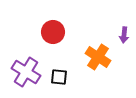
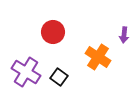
black square: rotated 30 degrees clockwise
